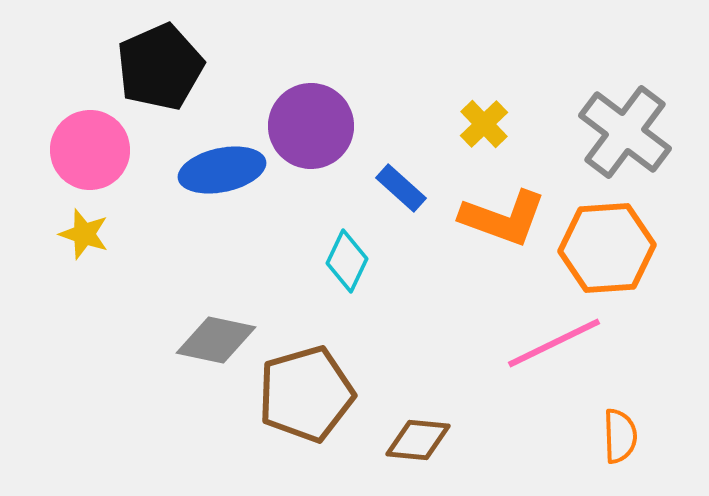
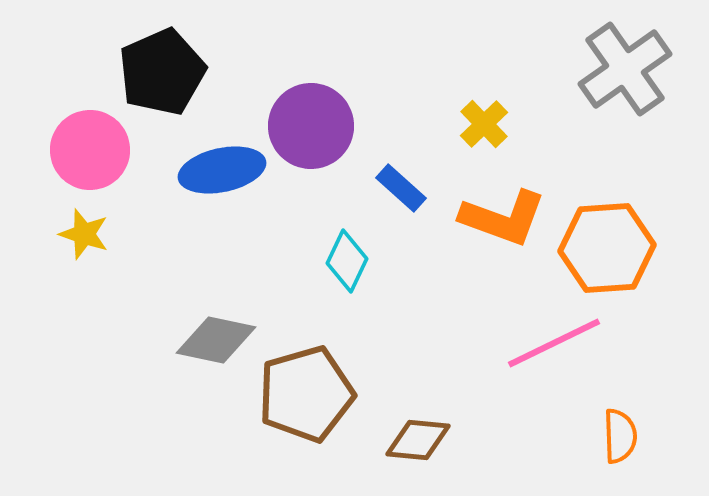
black pentagon: moved 2 px right, 5 px down
gray cross: moved 63 px up; rotated 18 degrees clockwise
